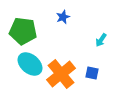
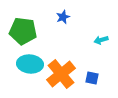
cyan arrow: rotated 40 degrees clockwise
cyan ellipse: rotated 35 degrees counterclockwise
blue square: moved 5 px down
